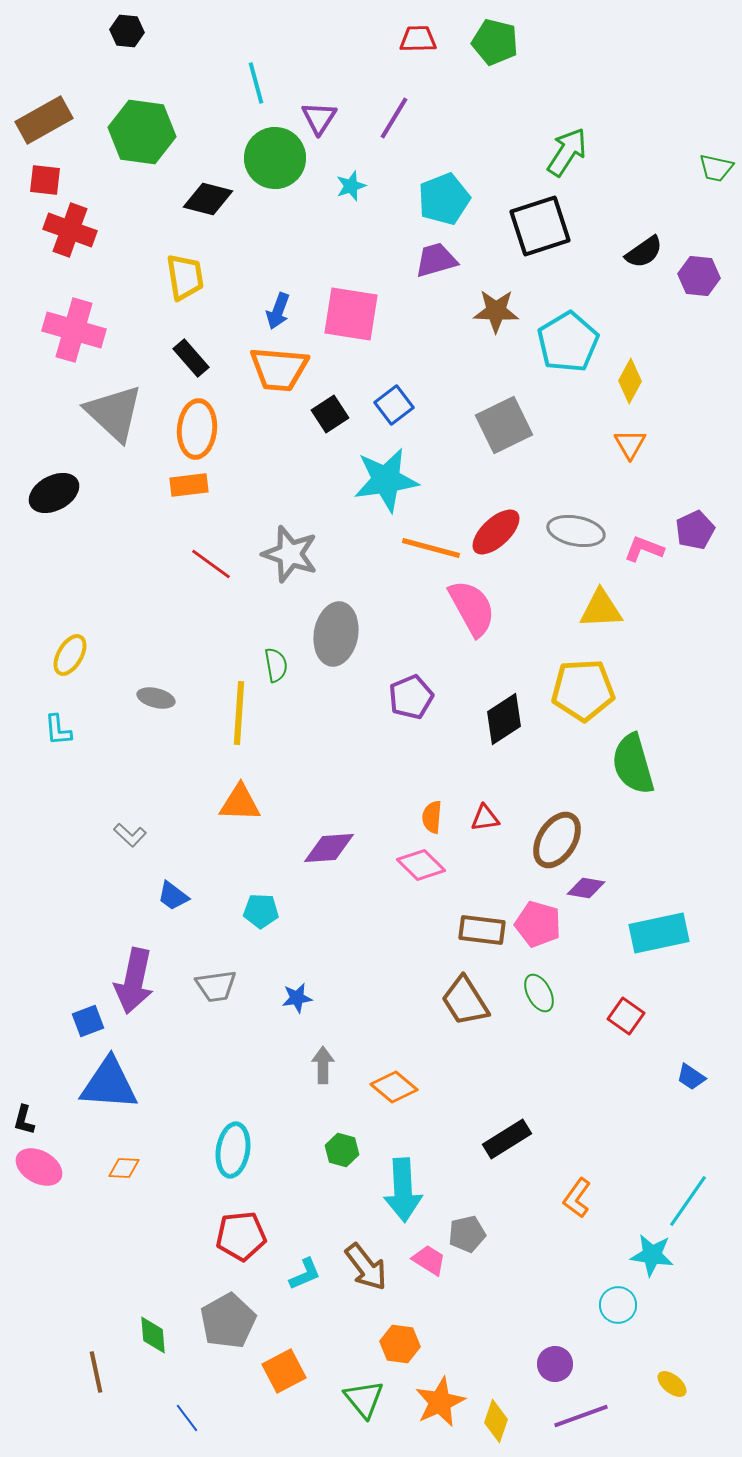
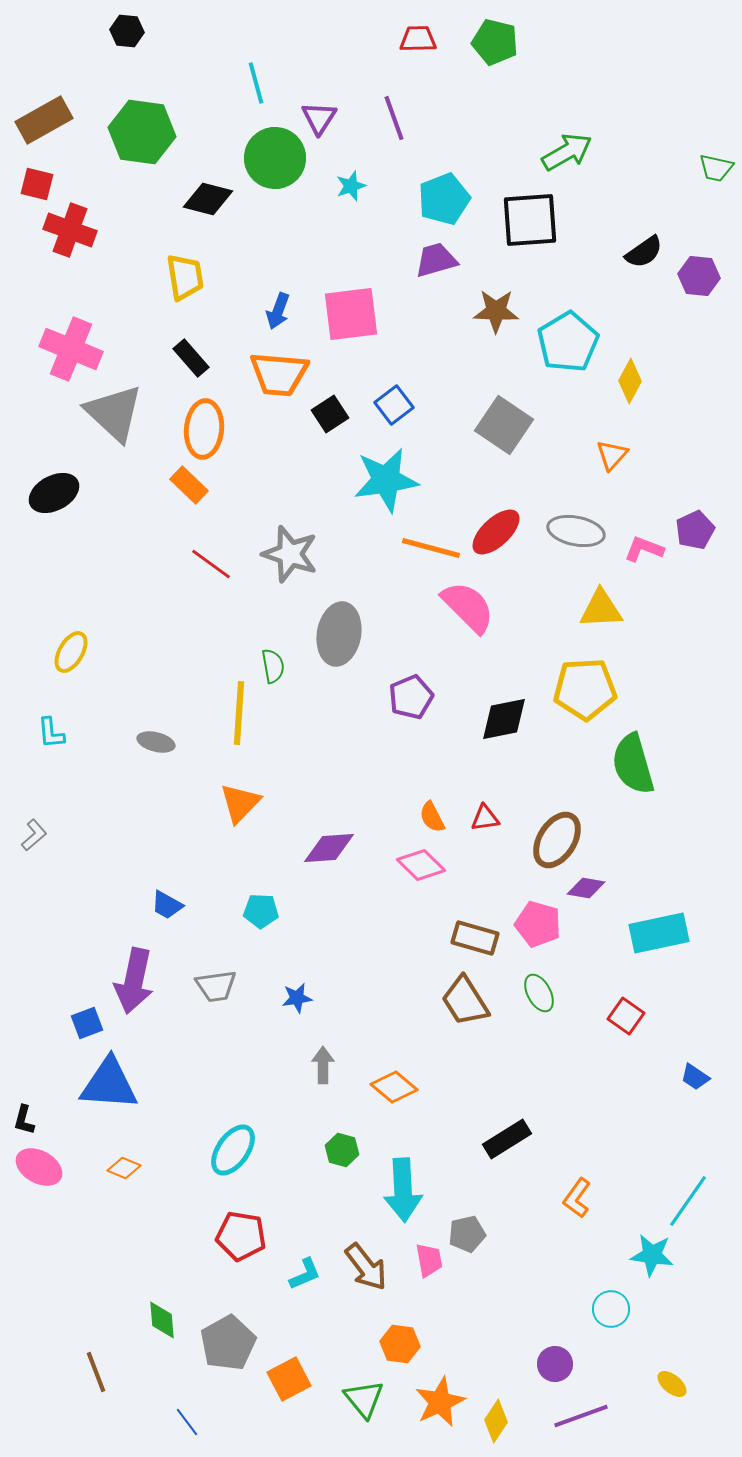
purple line at (394, 118): rotated 51 degrees counterclockwise
green arrow at (567, 152): rotated 27 degrees clockwise
red square at (45, 180): moved 8 px left, 4 px down; rotated 8 degrees clockwise
black square at (540, 226): moved 10 px left, 6 px up; rotated 14 degrees clockwise
pink square at (351, 314): rotated 16 degrees counterclockwise
pink cross at (74, 330): moved 3 px left, 19 px down; rotated 6 degrees clockwise
orange trapezoid at (279, 369): moved 5 px down
gray square at (504, 425): rotated 30 degrees counterclockwise
orange ellipse at (197, 429): moved 7 px right
orange triangle at (630, 444): moved 18 px left, 11 px down; rotated 12 degrees clockwise
orange rectangle at (189, 485): rotated 51 degrees clockwise
pink semicircle at (472, 608): moved 4 px left, 1 px up; rotated 16 degrees counterclockwise
gray ellipse at (336, 634): moved 3 px right
yellow ellipse at (70, 655): moved 1 px right, 3 px up
green semicircle at (276, 665): moved 3 px left, 1 px down
yellow pentagon at (583, 690): moved 2 px right, 1 px up
gray ellipse at (156, 698): moved 44 px down
black diamond at (504, 719): rotated 22 degrees clockwise
cyan L-shape at (58, 730): moved 7 px left, 3 px down
orange triangle at (240, 803): rotated 48 degrees counterclockwise
orange semicircle at (432, 817): rotated 32 degrees counterclockwise
gray L-shape at (130, 835): moved 96 px left; rotated 84 degrees counterclockwise
blue trapezoid at (173, 896): moved 6 px left, 9 px down; rotated 8 degrees counterclockwise
brown rectangle at (482, 930): moved 7 px left, 8 px down; rotated 9 degrees clockwise
blue square at (88, 1021): moved 1 px left, 2 px down
blue trapezoid at (691, 1077): moved 4 px right
cyan ellipse at (233, 1150): rotated 26 degrees clockwise
orange diamond at (124, 1168): rotated 20 degrees clockwise
red pentagon at (241, 1236): rotated 15 degrees clockwise
pink trapezoid at (429, 1260): rotated 48 degrees clockwise
cyan circle at (618, 1305): moved 7 px left, 4 px down
gray pentagon at (228, 1321): moved 22 px down
green diamond at (153, 1335): moved 9 px right, 15 px up
orange square at (284, 1371): moved 5 px right, 8 px down
brown line at (96, 1372): rotated 9 degrees counterclockwise
blue line at (187, 1418): moved 4 px down
yellow diamond at (496, 1421): rotated 15 degrees clockwise
